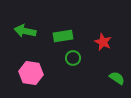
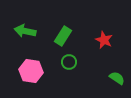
green rectangle: rotated 48 degrees counterclockwise
red star: moved 1 px right, 2 px up
green circle: moved 4 px left, 4 px down
pink hexagon: moved 2 px up
